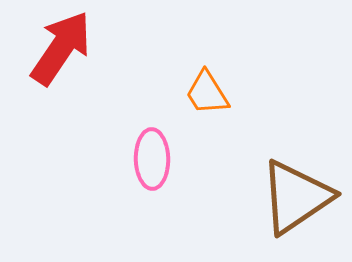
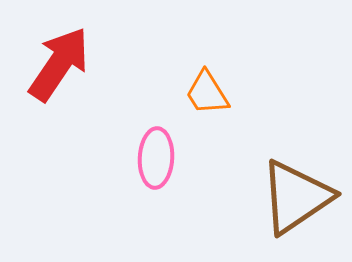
red arrow: moved 2 px left, 16 px down
pink ellipse: moved 4 px right, 1 px up; rotated 4 degrees clockwise
